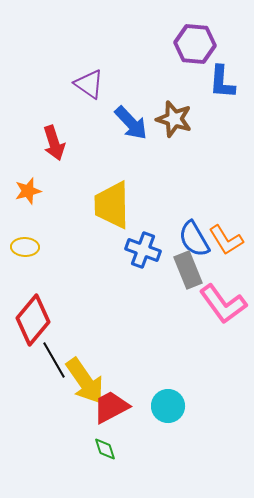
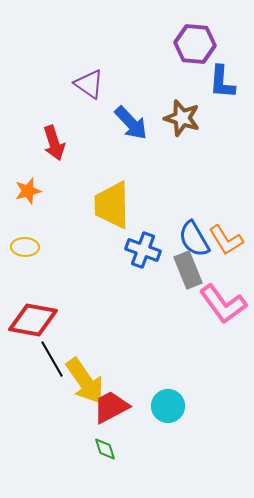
brown star: moved 8 px right, 1 px up
red diamond: rotated 60 degrees clockwise
black line: moved 2 px left, 1 px up
